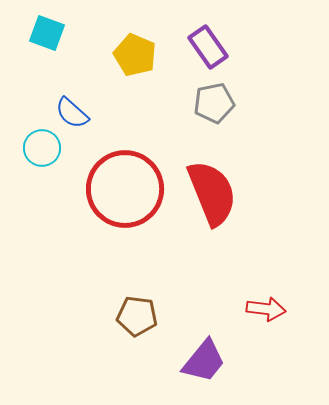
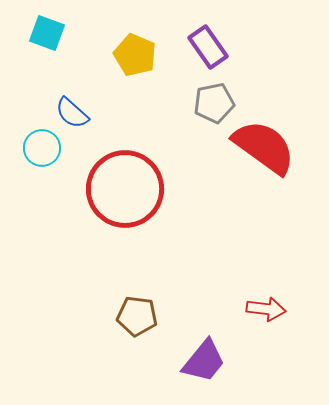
red semicircle: moved 52 px right, 46 px up; rotated 32 degrees counterclockwise
